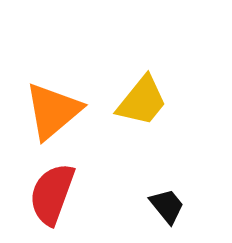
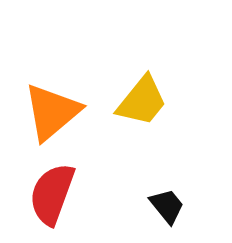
orange triangle: moved 1 px left, 1 px down
